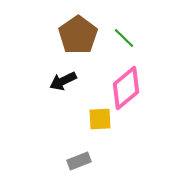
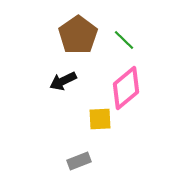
green line: moved 2 px down
